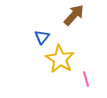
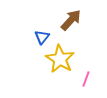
brown arrow: moved 3 px left, 5 px down
pink line: rotated 35 degrees clockwise
